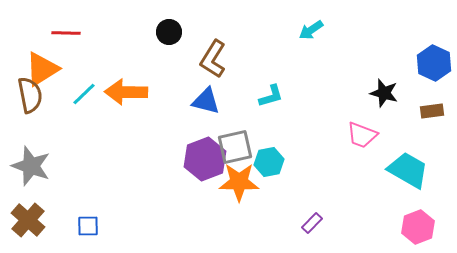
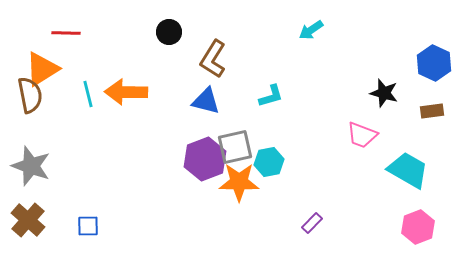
cyan line: moved 4 px right; rotated 60 degrees counterclockwise
